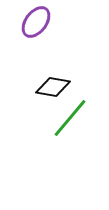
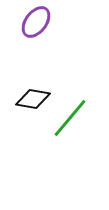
black diamond: moved 20 px left, 12 px down
